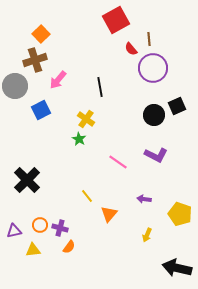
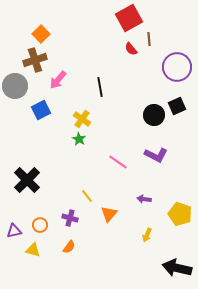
red square: moved 13 px right, 2 px up
purple circle: moved 24 px right, 1 px up
yellow cross: moved 4 px left
purple cross: moved 10 px right, 10 px up
yellow triangle: rotated 21 degrees clockwise
